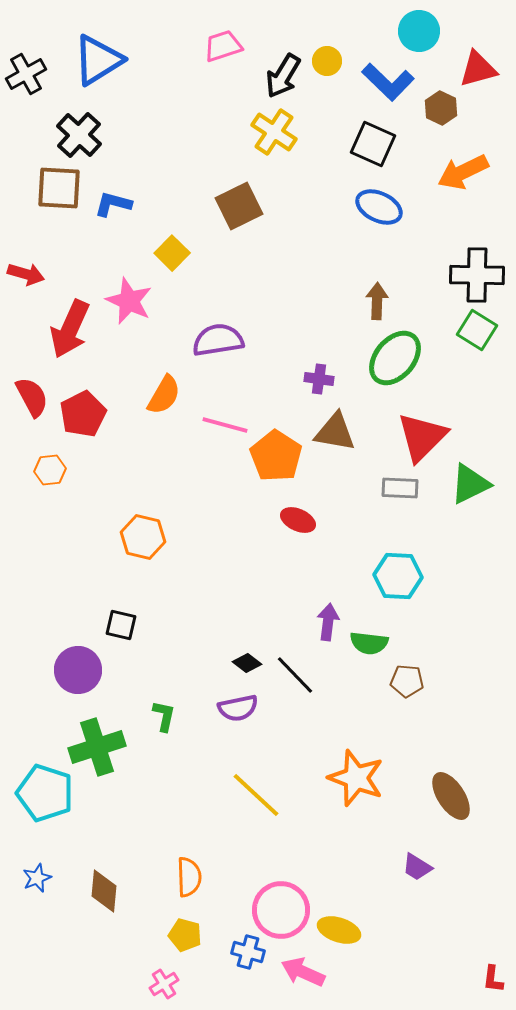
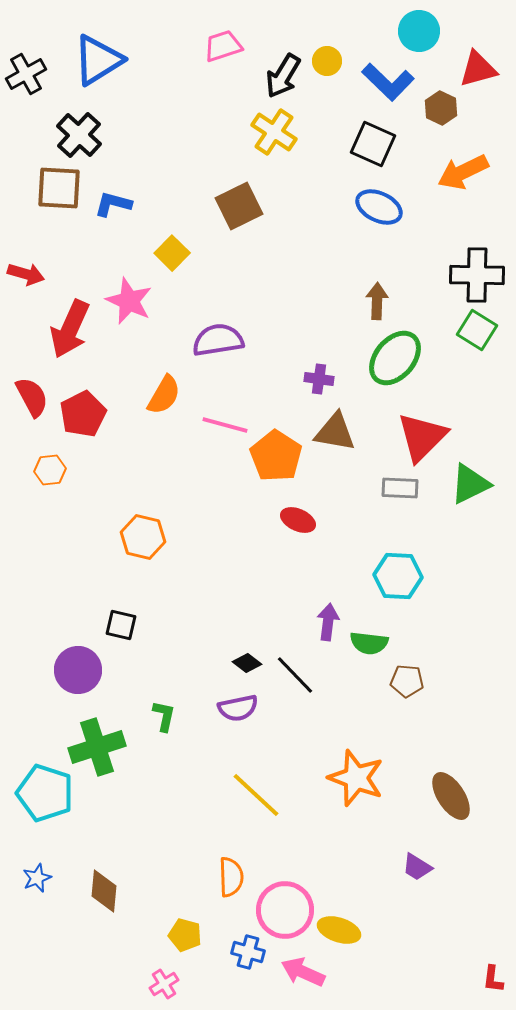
orange semicircle at (189, 877): moved 42 px right
pink circle at (281, 910): moved 4 px right
